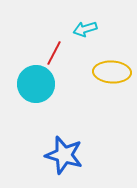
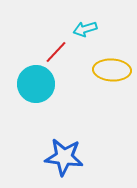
red line: moved 2 px right, 1 px up; rotated 15 degrees clockwise
yellow ellipse: moved 2 px up
blue star: moved 2 px down; rotated 9 degrees counterclockwise
